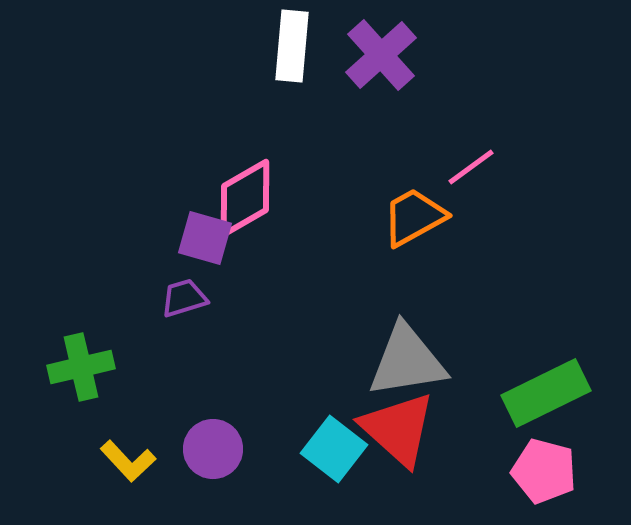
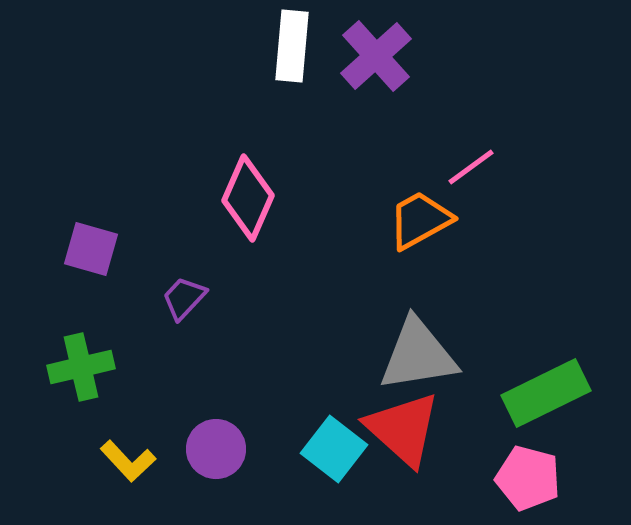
purple cross: moved 5 px left, 1 px down
pink diamond: moved 3 px right; rotated 36 degrees counterclockwise
orange trapezoid: moved 6 px right, 3 px down
purple square: moved 114 px left, 11 px down
purple trapezoid: rotated 30 degrees counterclockwise
gray triangle: moved 11 px right, 6 px up
red triangle: moved 5 px right
purple circle: moved 3 px right
pink pentagon: moved 16 px left, 7 px down
